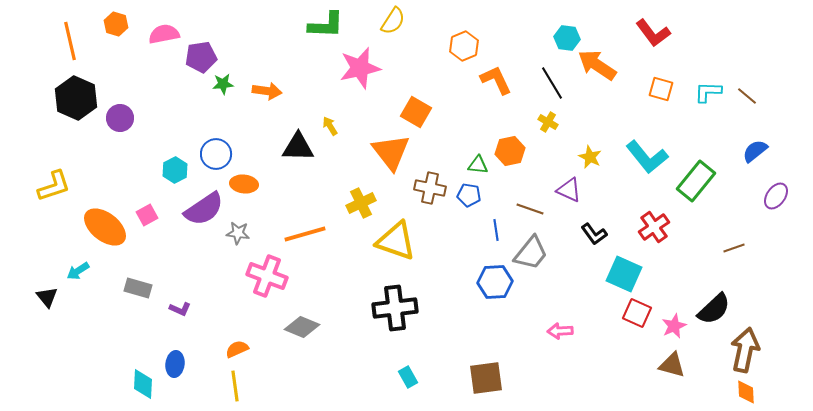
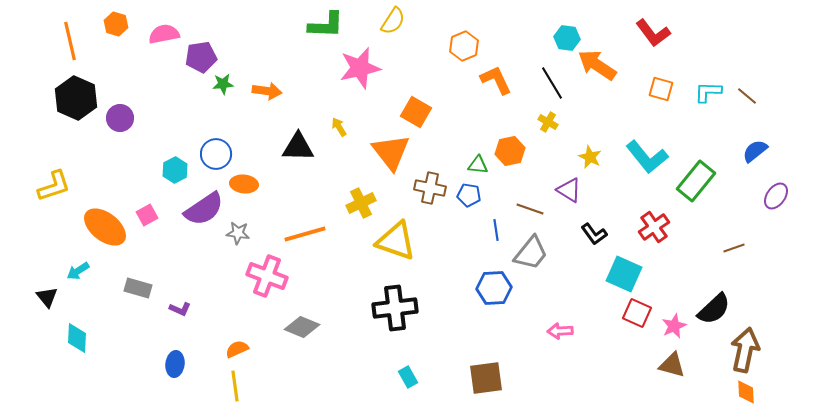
yellow arrow at (330, 126): moved 9 px right, 1 px down
purple triangle at (569, 190): rotated 8 degrees clockwise
blue hexagon at (495, 282): moved 1 px left, 6 px down
cyan diamond at (143, 384): moved 66 px left, 46 px up
